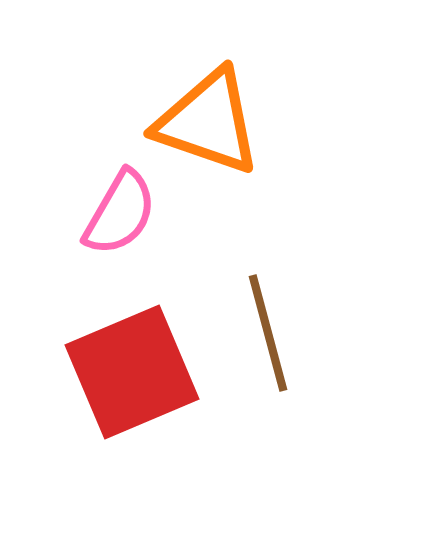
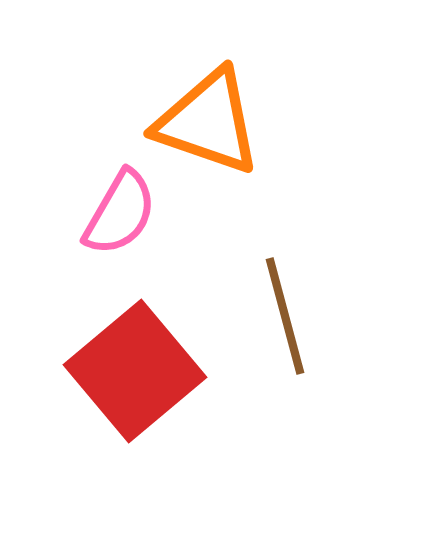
brown line: moved 17 px right, 17 px up
red square: moved 3 px right, 1 px up; rotated 17 degrees counterclockwise
